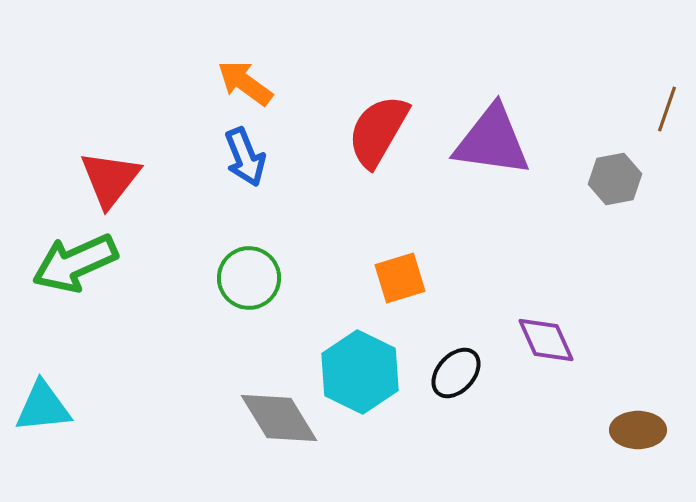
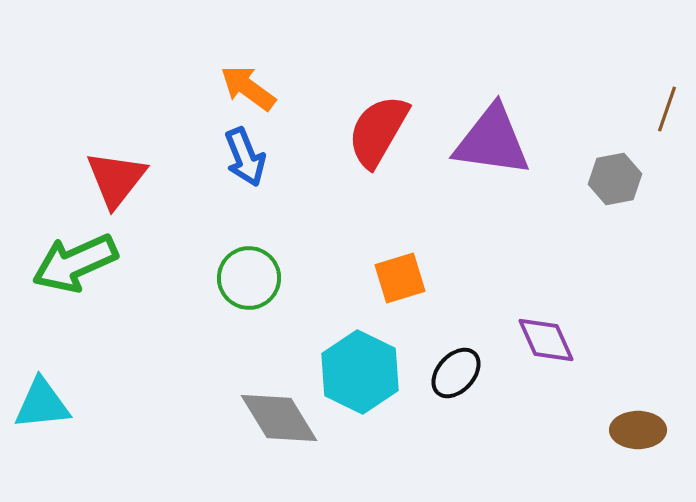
orange arrow: moved 3 px right, 5 px down
red triangle: moved 6 px right
cyan triangle: moved 1 px left, 3 px up
